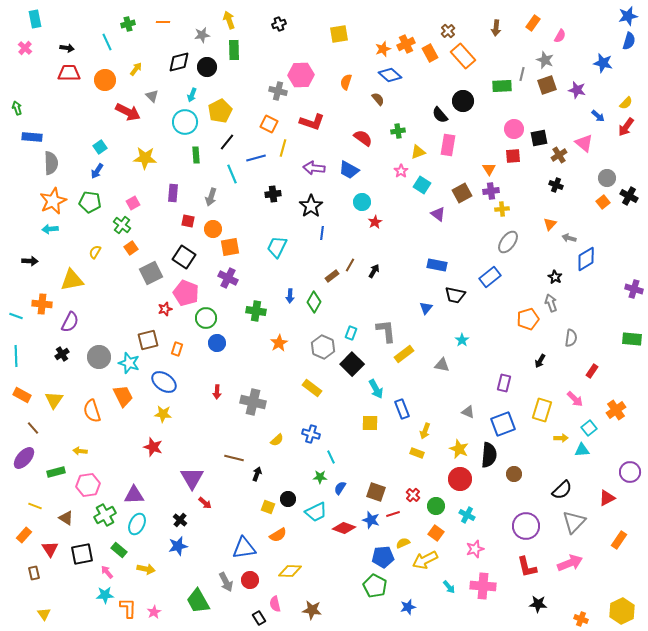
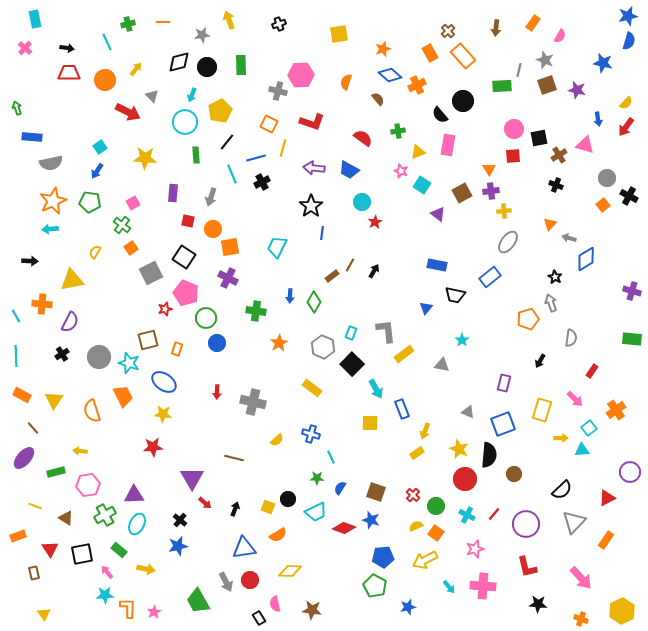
orange cross at (406, 44): moved 11 px right, 41 px down
green rectangle at (234, 50): moved 7 px right, 15 px down
gray line at (522, 74): moved 3 px left, 4 px up
blue arrow at (598, 116): moved 3 px down; rotated 40 degrees clockwise
pink triangle at (584, 143): moved 1 px right, 2 px down; rotated 24 degrees counterclockwise
gray semicircle at (51, 163): rotated 80 degrees clockwise
pink star at (401, 171): rotated 16 degrees counterclockwise
black cross at (273, 194): moved 11 px left, 12 px up; rotated 21 degrees counterclockwise
orange square at (603, 202): moved 3 px down
yellow cross at (502, 209): moved 2 px right, 2 px down
purple cross at (634, 289): moved 2 px left, 2 px down
cyan line at (16, 316): rotated 40 degrees clockwise
red star at (153, 447): rotated 24 degrees counterclockwise
yellow rectangle at (417, 453): rotated 56 degrees counterclockwise
black arrow at (257, 474): moved 22 px left, 35 px down
green star at (320, 477): moved 3 px left, 1 px down
red circle at (460, 479): moved 5 px right
red line at (393, 514): moved 101 px right; rotated 32 degrees counterclockwise
purple circle at (526, 526): moved 2 px up
orange rectangle at (24, 535): moved 6 px left, 1 px down; rotated 28 degrees clockwise
orange rectangle at (619, 540): moved 13 px left
yellow semicircle at (403, 543): moved 13 px right, 17 px up
pink arrow at (570, 563): moved 11 px right, 15 px down; rotated 70 degrees clockwise
